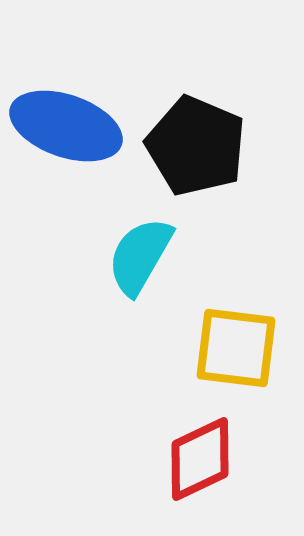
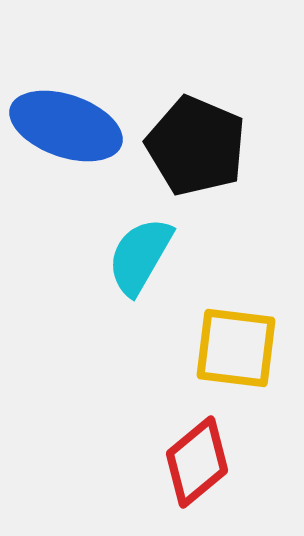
red diamond: moved 3 px left, 3 px down; rotated 14 degrees counterclockwise
